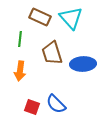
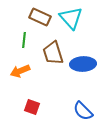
green line: moved 4 px right, 1 px down
brown trapezoid: moved 1 px right
orange arrow: rotated 60 degrees clockwise
blue semicircle: moved 27 px right, 7 px down
